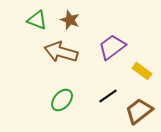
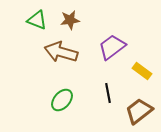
brown star: rotated 30 degrees counterclockwise
black line: moved 3 px up; rotated 66 degrees counterclockwise
